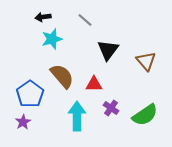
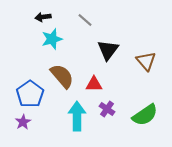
purple cross: moved 4 px left, 1 px down
